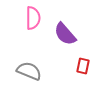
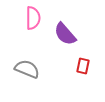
gray semicircle: moved 2 px left, 2 px up
